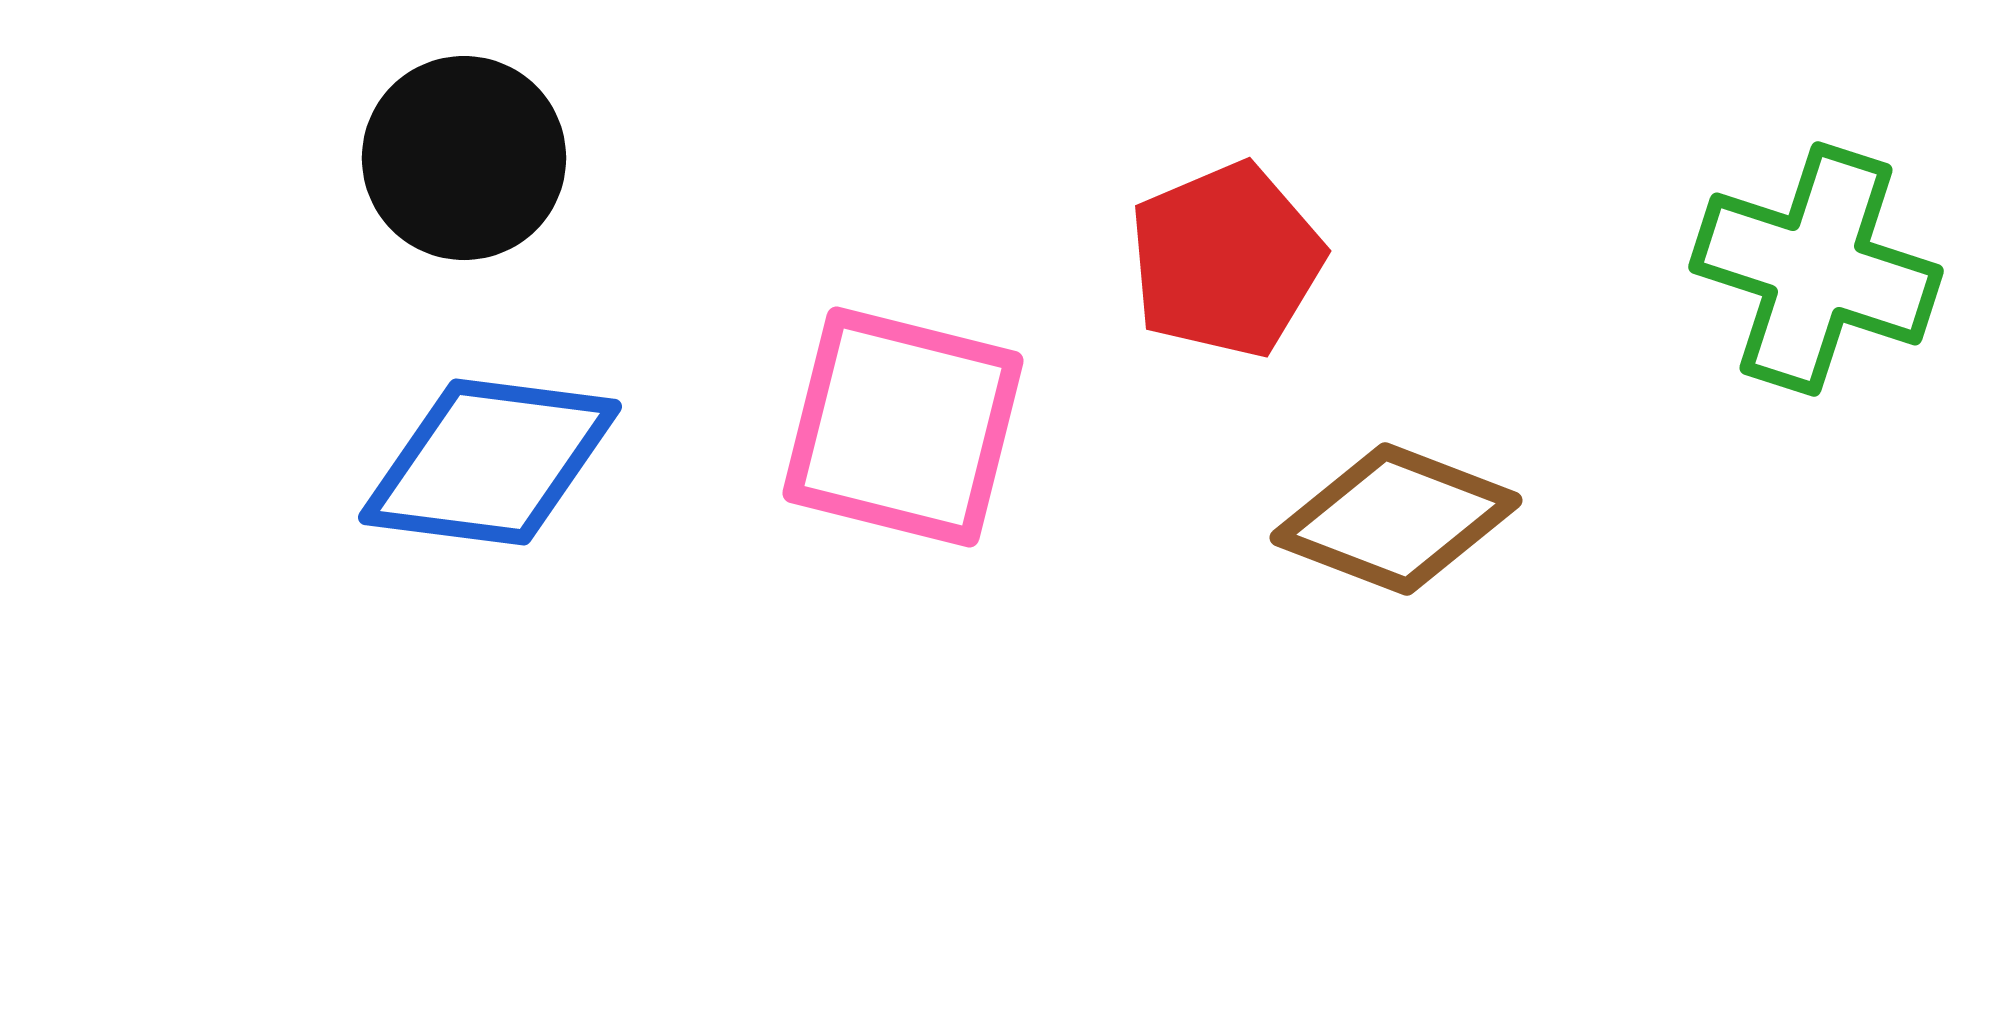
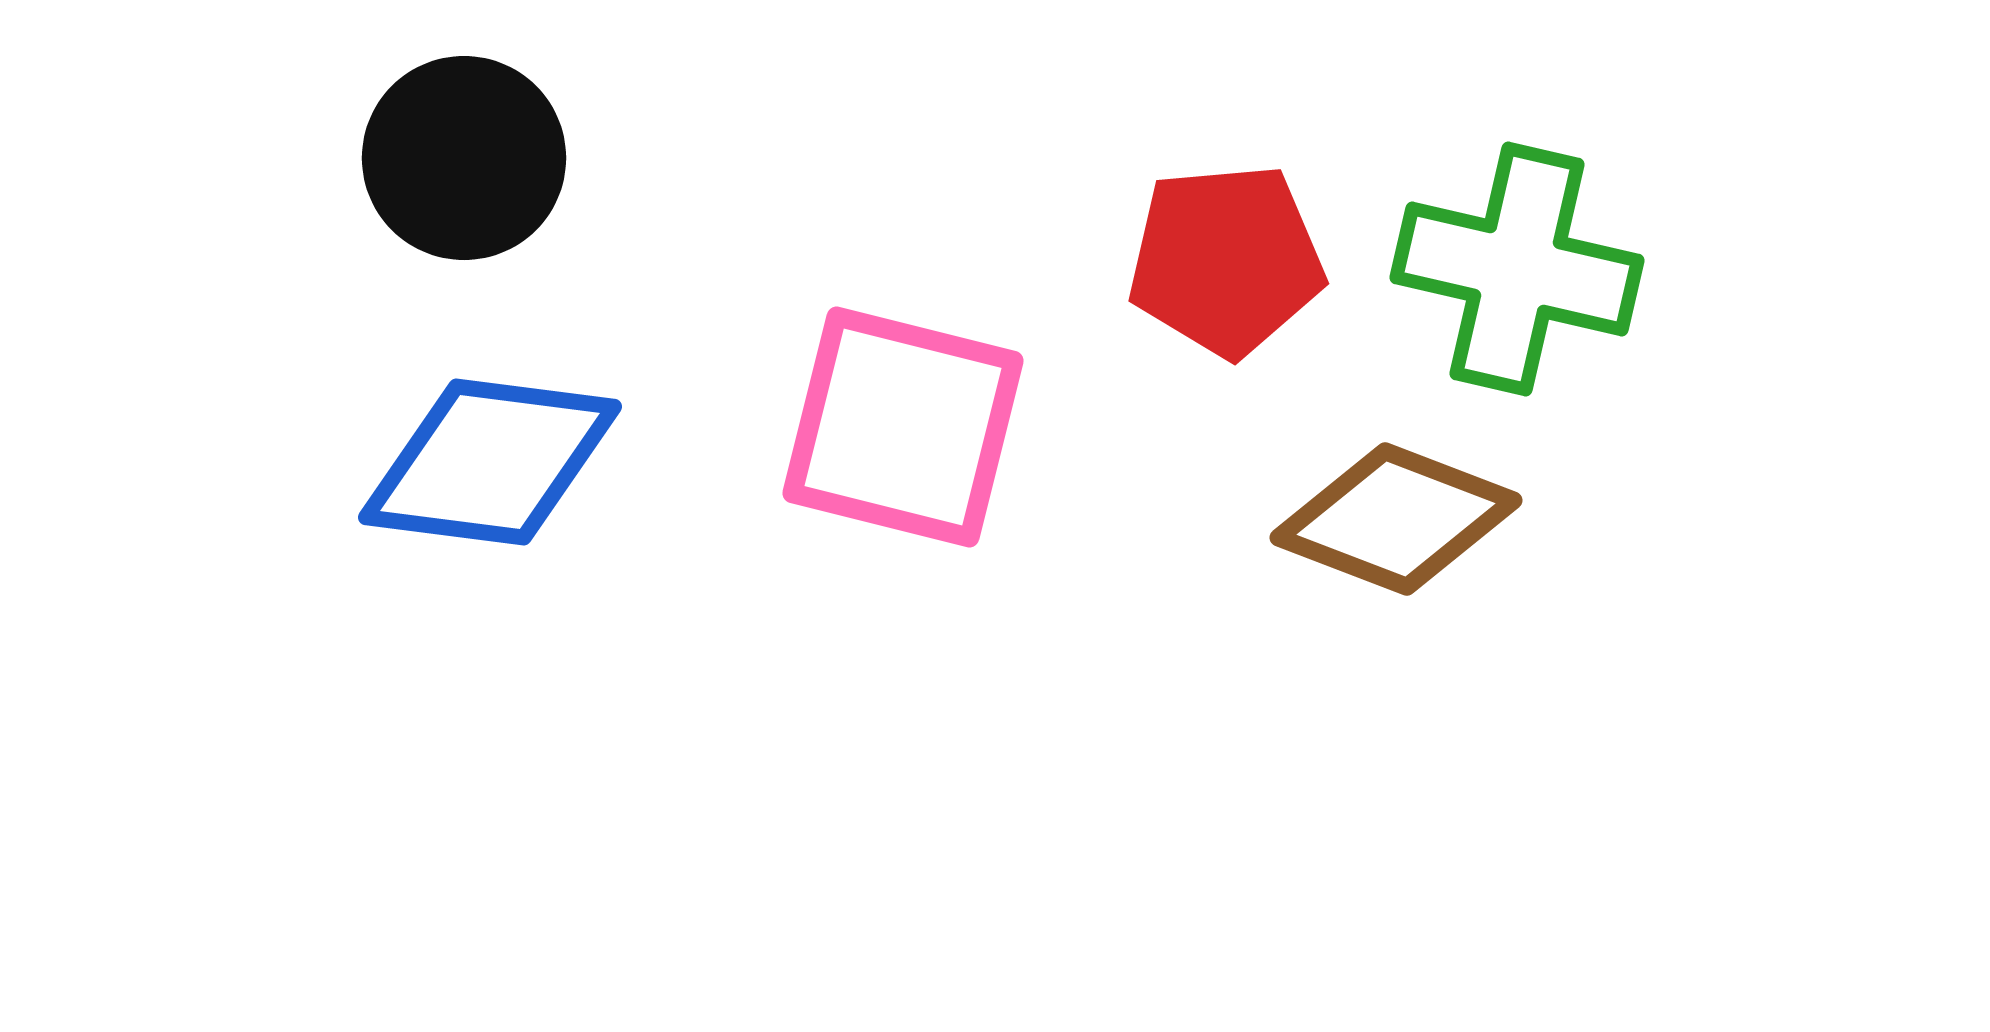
red pentagon: rotated 18 degrees clockwise
green cross: moved 299 px left; rotated 5 degrees counterclockwise
